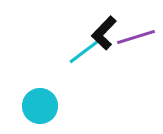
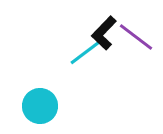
purple line: rotated 54 degrees clockwise
cyan line: moved 1 px right, 1 px down
